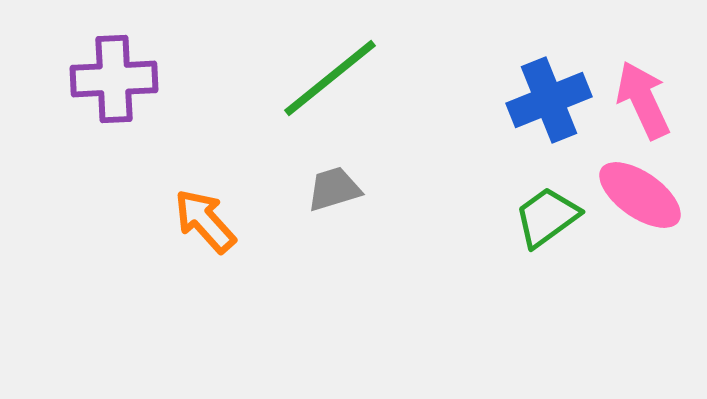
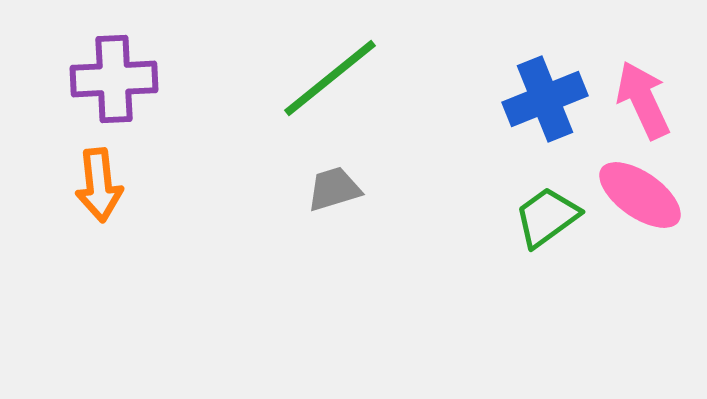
blue cross: moved 4 px left, 1 px up
orange arrow: moved 106 px left, 36 px up; rotated 144 degrees counterclockwise
